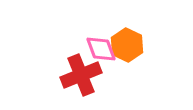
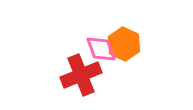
orange hexagon: moved 3 px left, 1 px up
